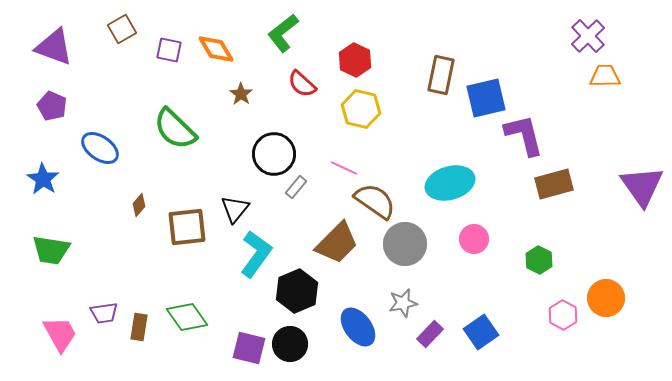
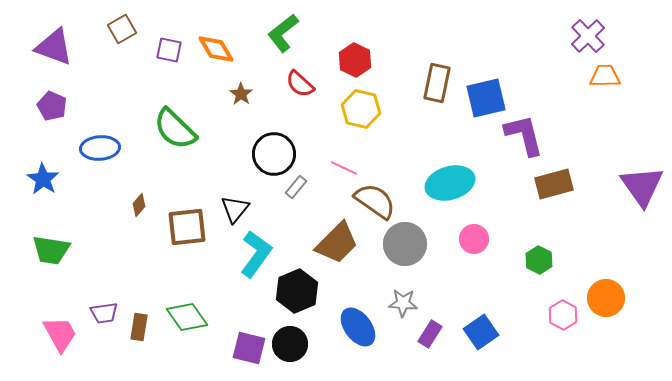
brown rectangle at (441, 75): moved 4 px left, 8 px down
red semicircle at (302, 84): moved 2 px left
blue ellipse at (100, 148): rotated 39 degrees counterclockwise
gray star at (403, 303): rotated 16 degrees clockwise
purple rectangle at (430, 334): rotated 12 degrees counterclockwise
